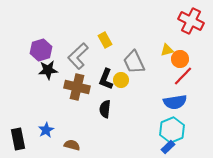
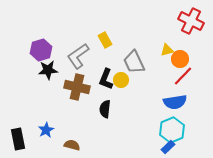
gray L-shape: rotated 8 degrees clockwise
